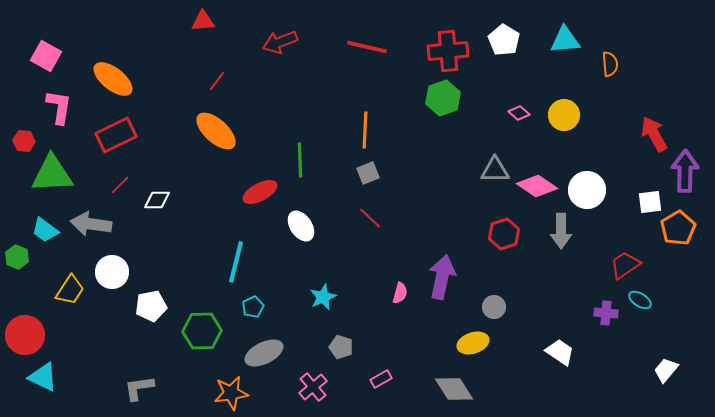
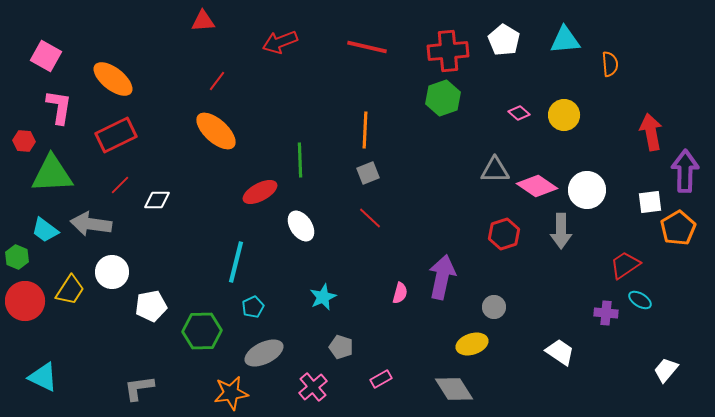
red arrow at (654, 134): moved 3 px left, 2 px up; rotated 18 degrees clockwise
red circle at (25, 335): moved 34 px up
yellow ellipse at (473, 343): moved 1 px left, 1 px down
